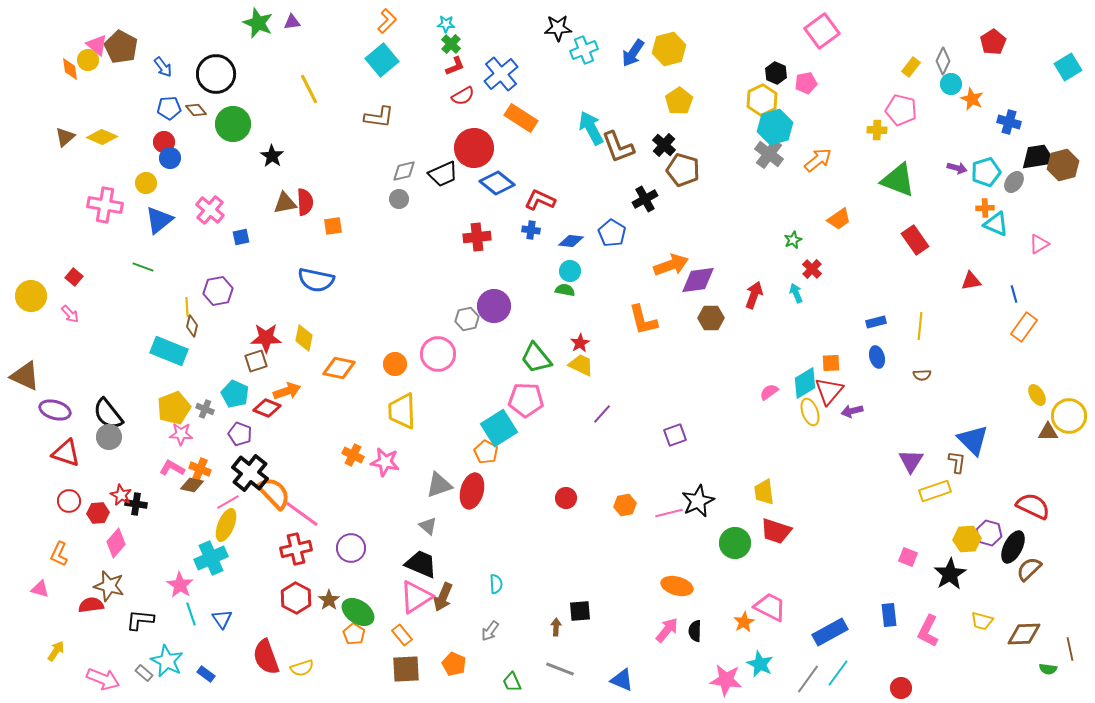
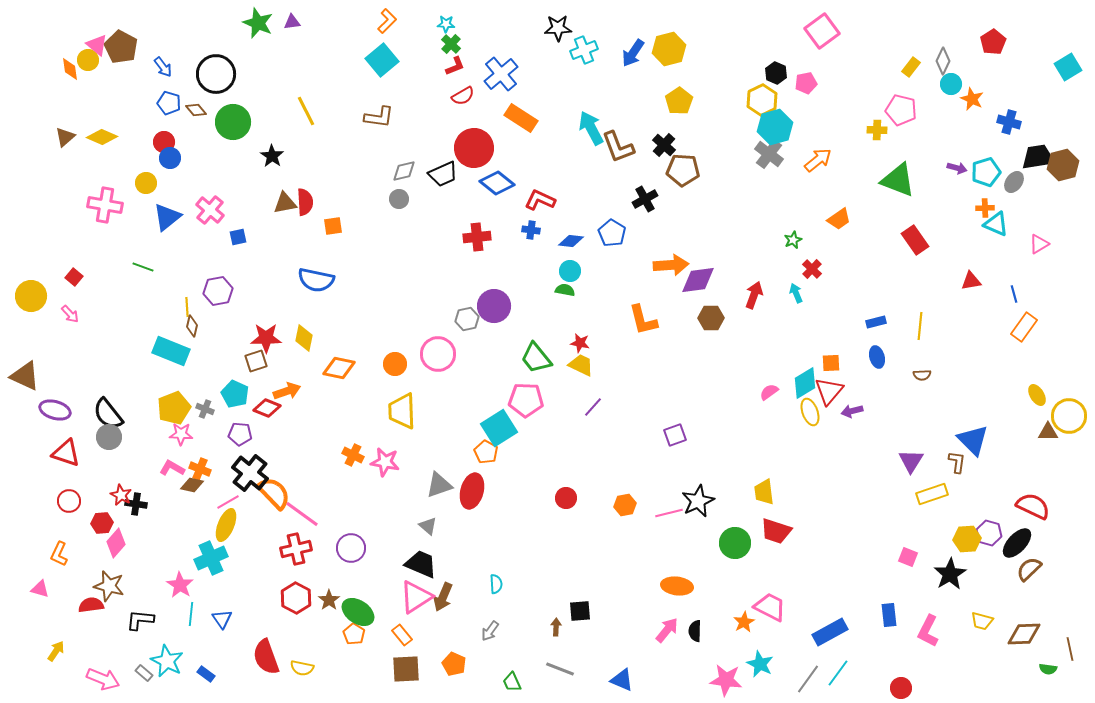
yellow line at (309, 89): moved 3 px left, 22 px down
blue pentagon at (169, 108): moved 5 px up; rotated 20 degrees clockwise
green circle at (233, 124): moved 2 px up
brown pentagon at (683, 170): rotated 12 degrees counterclockwise
blue triangle at (159, 220): moved 8 px right, 3 px up
blue square at (241, 237): moved 3 px left
orange arrow at (671, 265): rotated 16 degrees clockwise
red star at (580, 343): rotated 30 degrees counterclockwise
cyan rectangle at (169, 351): moved 2 px right
purple line at (602, 414): moved 9 px left, 7 px up
purple pentagon at (240, 434): rotated 15 degrees counterclockwise
yellow rectangle at (935, 491): moved 3 px left, 3 px down
red hexagon at (98, 513): moved 4 px right, 10 px down
black ellipse at (1013, 547): moved 4 px right, 4 px up; rotated 16 degrees clockwise
orange ellipse at (677, 586): rotated 8 degrees counterclockwise
cyan line at (191, 614): rotated 25 degrees clockwise
yellow semicircle at (302, 668): rotated 30 degrees clockwise
